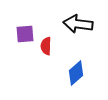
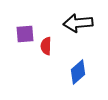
black arrow: moved 1 px up; rotated 12 degrees counterclockwise
blue diamond: moved 2 px right, 1 px up
